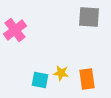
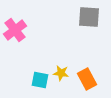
orange rectangle: rotated 20 degrees counterclockwise
